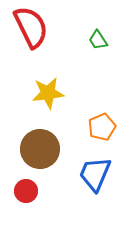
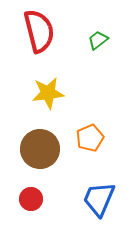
red semicircle: moved 8 px right, 4 px down; rotated 12 degrees clockwise
green trapezoid: rotated 85 degrees clockwise
orange pentagon: moved 12 px left, 11 px down
blue trapezoid: moved 4 px right, 25 px down
red circle: moved 5 px right, 8 px down
